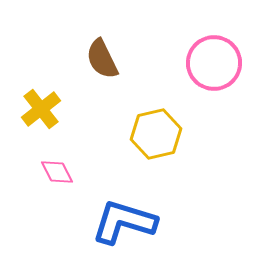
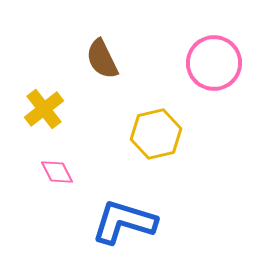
yellow cross: moved 3 px right
